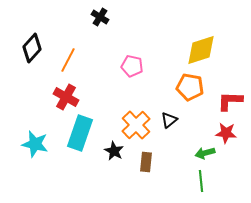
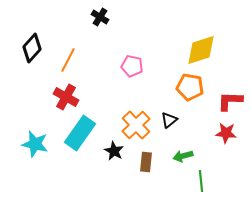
cyan rectangle: rotated 16 degrees clockwise
green arrow: moved 22 px left, 3 px down
